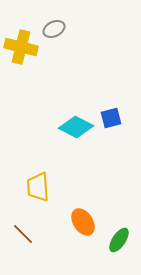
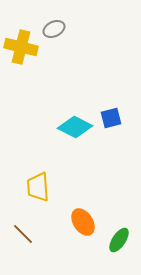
cyan diamond: moved 1 px left
